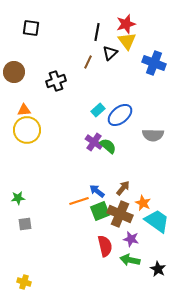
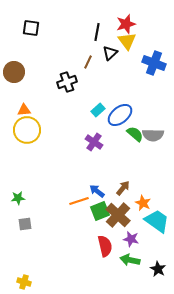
black cross: moved 11 px right, 1 px down
green semicircle: moved 27 px right, 12 px up
brown cross: moved 2 px left, 1 px down; rotated 20 degrees clockwise
